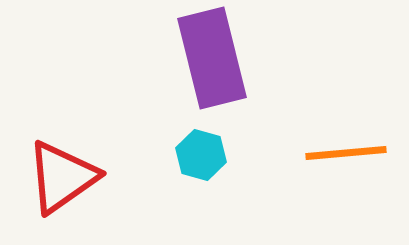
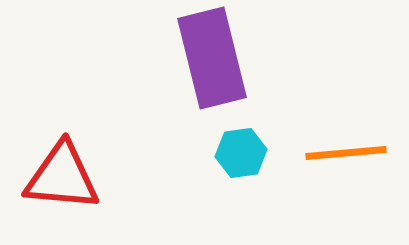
cyan hexagon: moved 40 px right, 2 px up; rotated 24 degrees counterclockwise
red triangle: rotated 40 degrees clockwise
